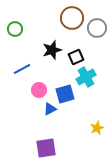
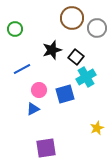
black square: rotated 28 degrees counterclockwise
blue triangle: moved 17 px left
